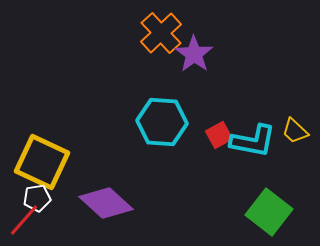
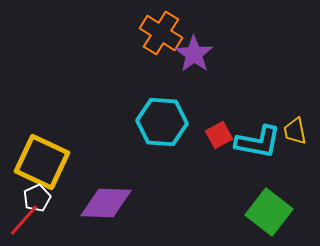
orange cross: rotated 15 degrees counterclockwise
yellow trapezoid: rotated 36 degrees clockwise
cyan L-shape: moved 5 px right, 1 px down
white pentagon: rotated 16 degrees counterclockwise
purple diamond: rotated 40 degrees counterclockwise
